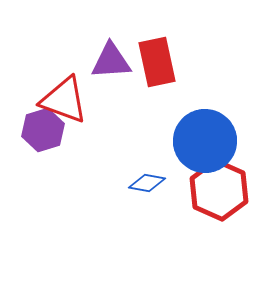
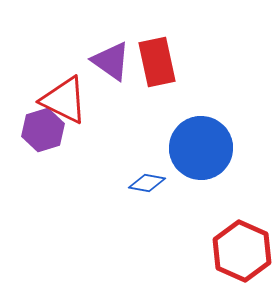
purple triangle: rotated 39 degrees clockwise
red triangle: rotated 6 degrees clockwise
blue circle: moved 4 px left, 7 px down
red hexagon: moved 23 px right, 61 px down
